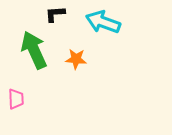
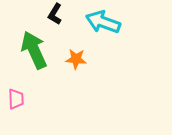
black L-shape: rotated 55 degrees counterclockwise
